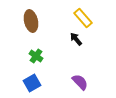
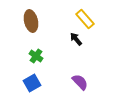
yellow rectangle: moved 2 px right, 1 px down
